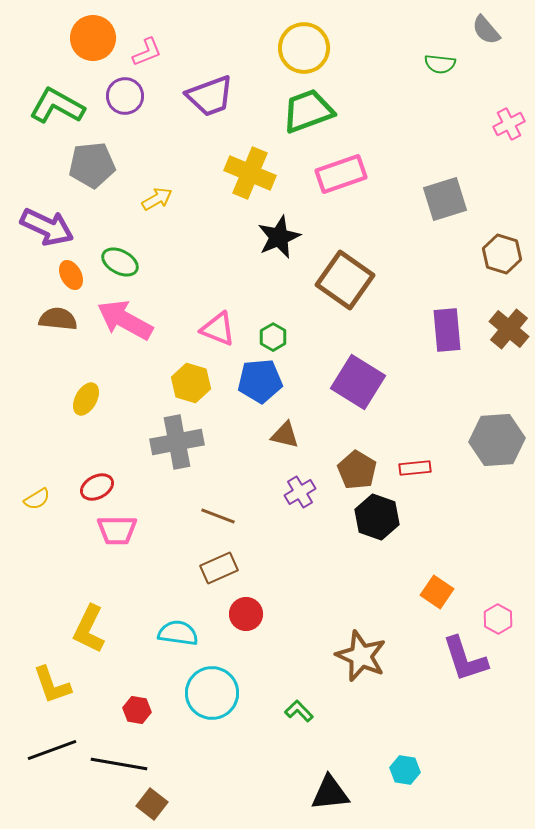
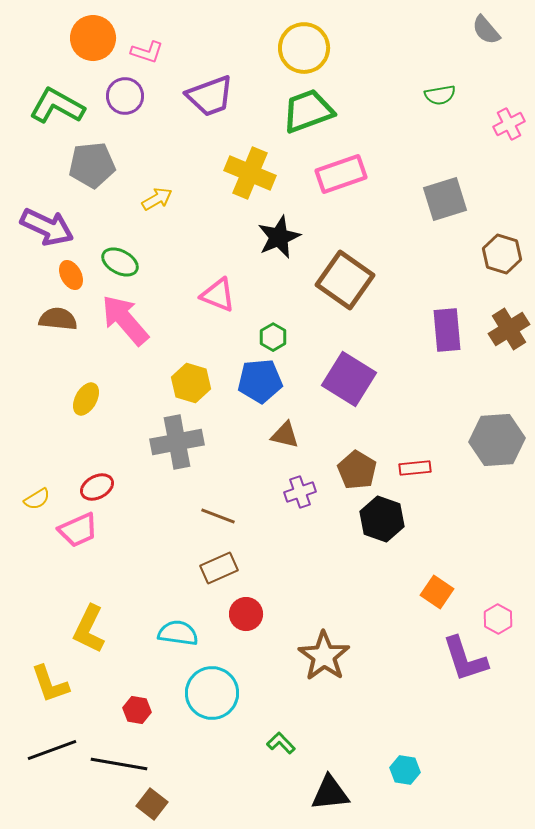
pink L-shape at (147, 52): rotated 40 degrees clockwise
green semicircle at (440, 64): moved 31 px down; rotated 16 degrees counterclockwise
pink arrow at (125, 320): rotated 20 degrees clockwise
pink triangle at (218, 329): moved 34 px up
brown cross at (509, 329): rotated 18 degrees clockwise
purple square at (358, 382): moved 9 px left, 3 px up
purple cross at (300, 492): rotated 12 degrees clockwise
black hexagon at (377, 517): moved 5 px right, 2 px down
pink trapezoid at (117, 530): moved 39 px left; rotated 24 degrees counterclockwise
brown star at (361, 656): moved 37 px left; rotated 12 degrees clockwise
yellow L-shape at (52, 685): moved 2 px left, 1 px up
green L-shape at (299, 711): moved 18 px left, 32 px down
